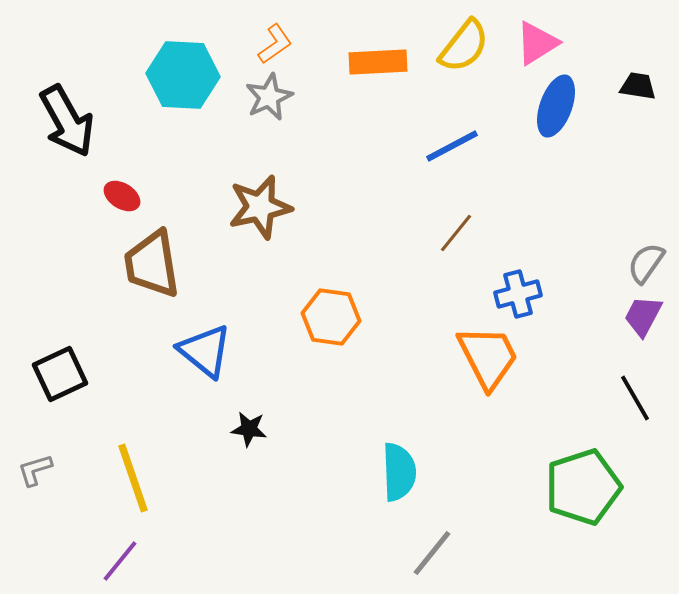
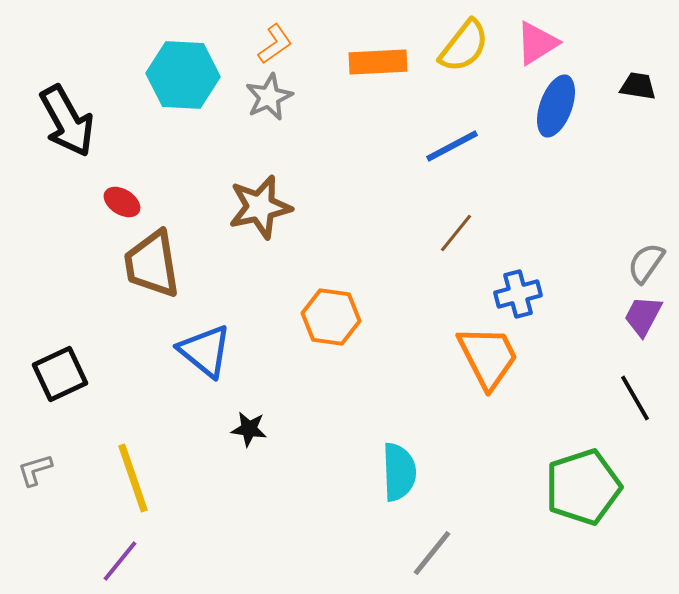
red ellipse: moved 6 px down
